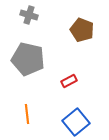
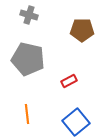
brown pentagon: rotated 20 degrees counterclockwise
